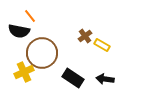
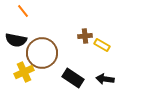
orange line: moved 7 px left, 5 px up
black semicircle: moved 3 px left, 9 px down
brown cross: rotated 32 degrees clockwise
